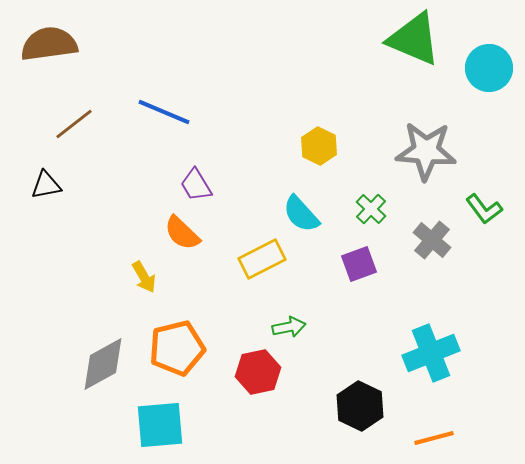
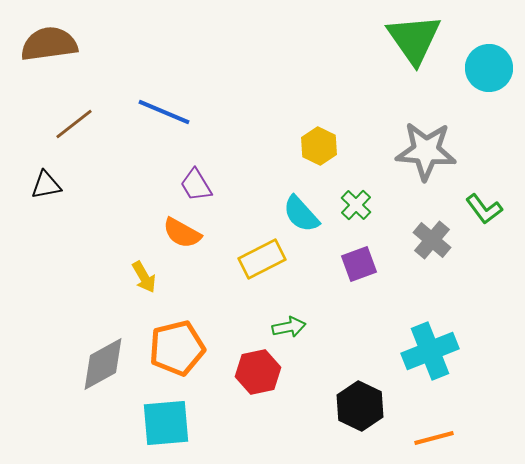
green triangle: rotated 32 degrees clockwise
green cross: moved 15 px left, 4 px up
orange semicircle: rotated 15 degrees counterclockwise
cyan cross: moved 1 px left, 2 px up
cyan square: moved 6 px right, 2 px up
